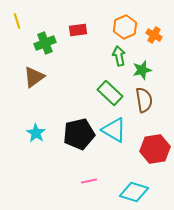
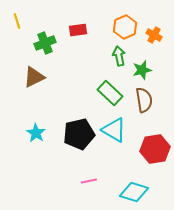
brown triangle: rotated 10 degrees clockwise
